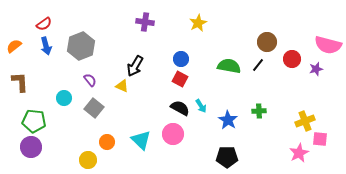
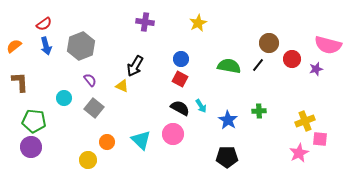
brown circle: moved 2 px right, 1 px down
